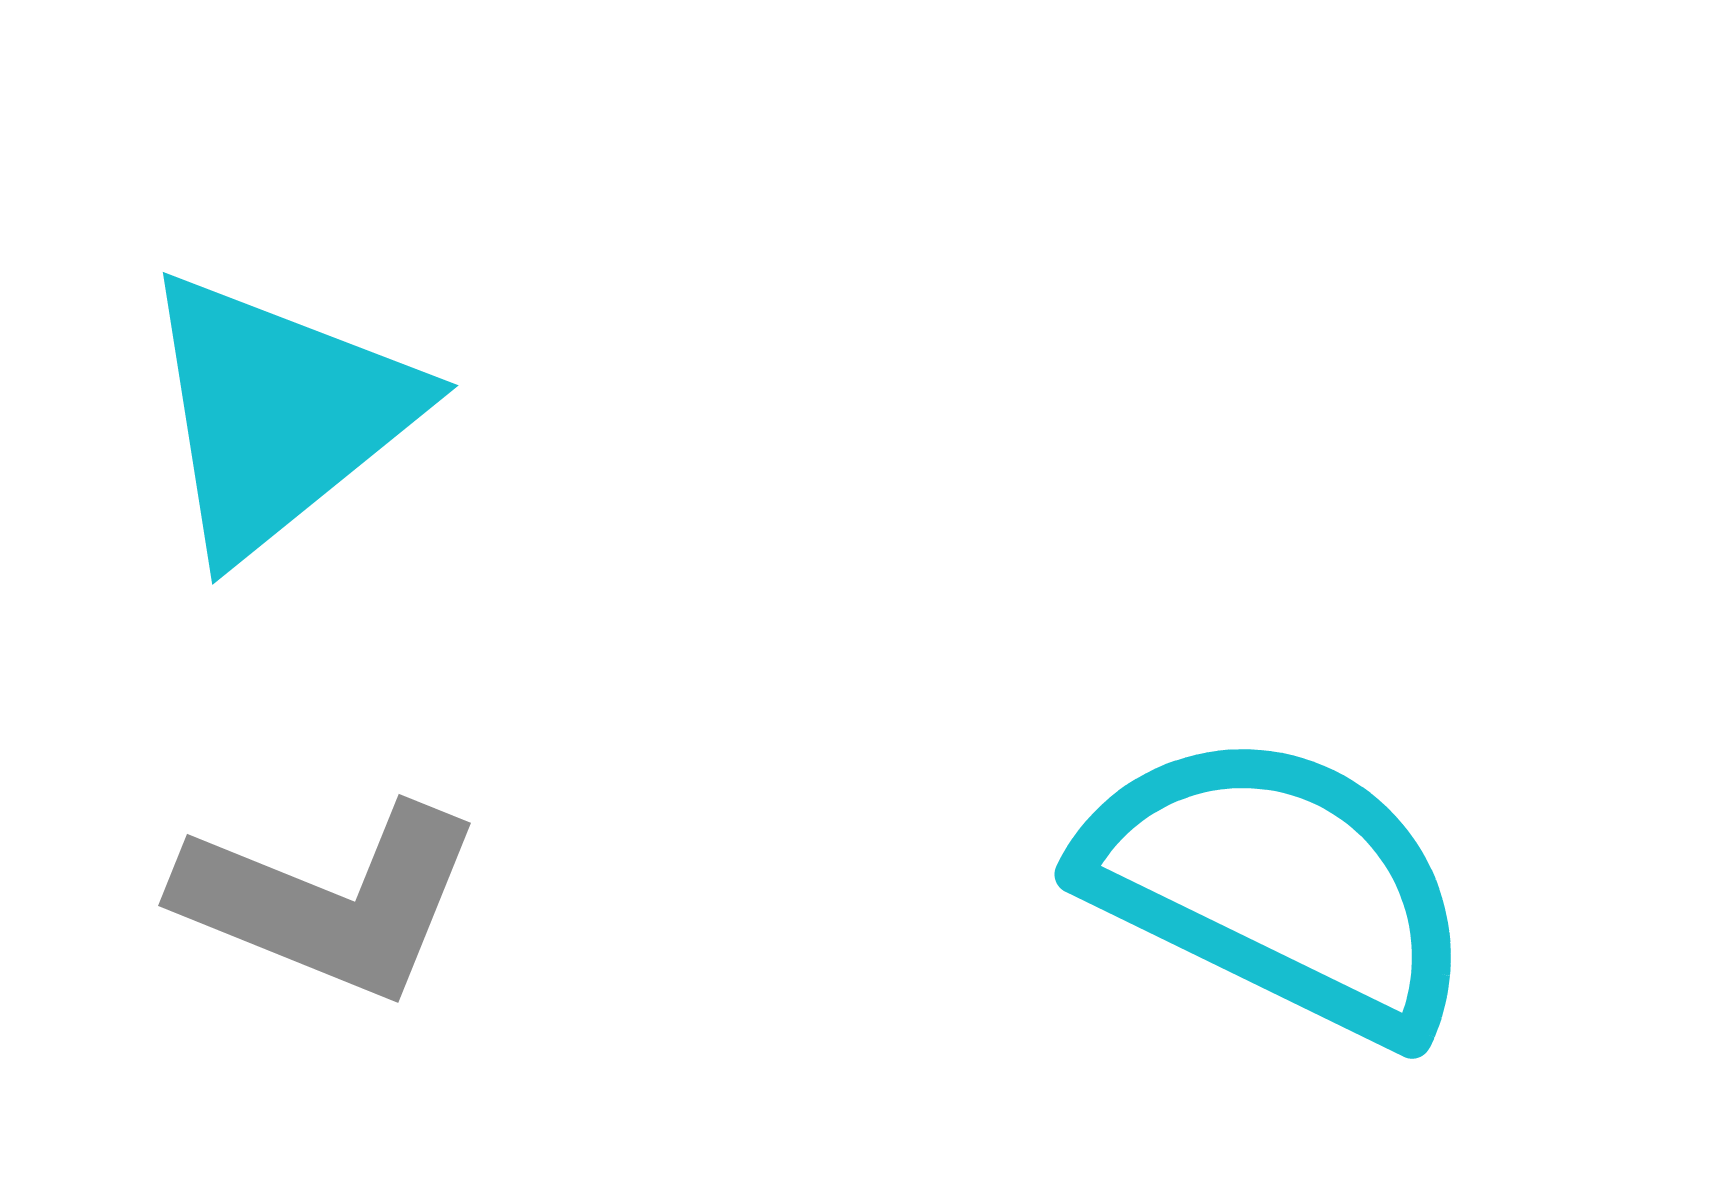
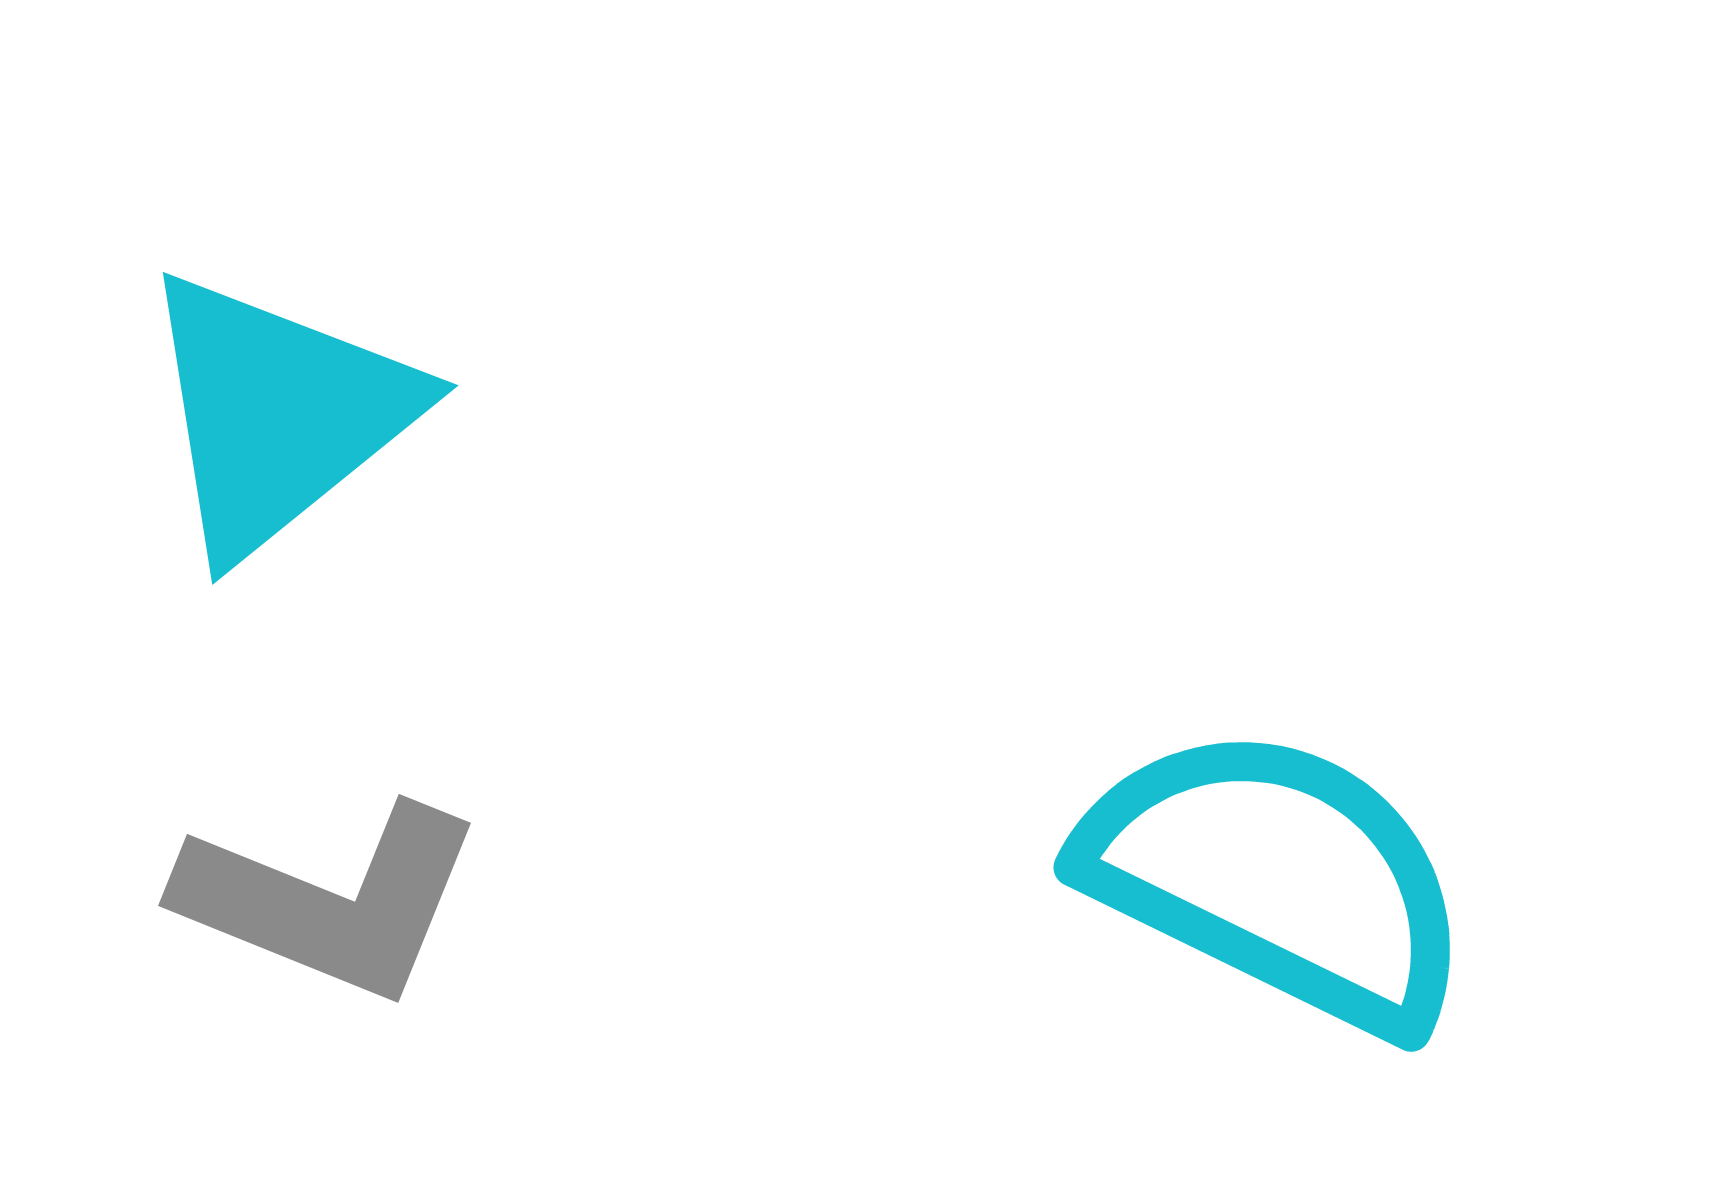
cyan semicircle: moved 1 px left, 7 px up
